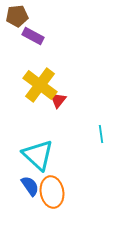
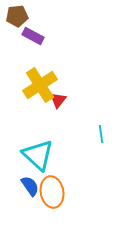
yellow cross: rotated 20 degrees clockwise
